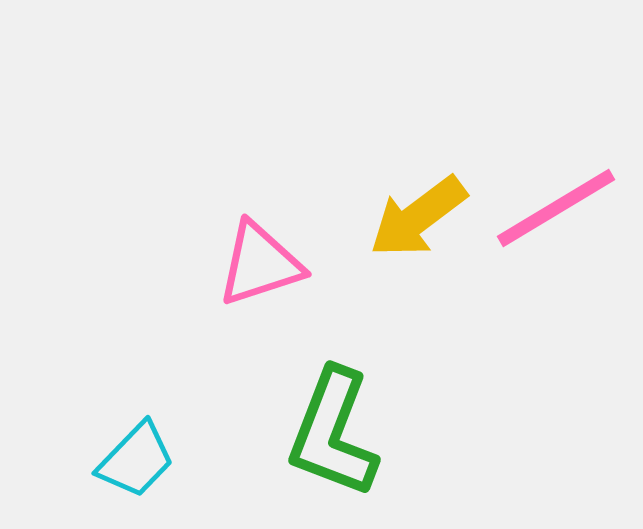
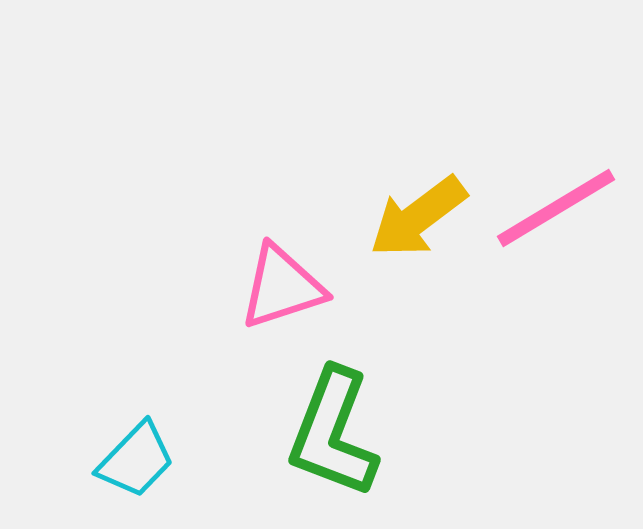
pink triangle: moved 22 px right, 23 px down
